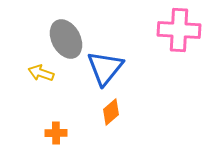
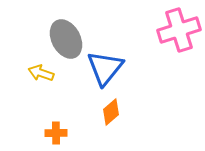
pink cross: rotated 21 degrees counterclockwise
